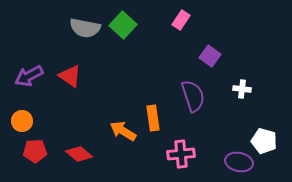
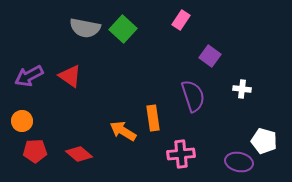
green square: moved 4 px down
